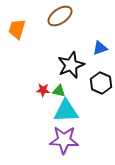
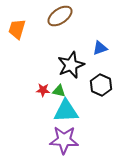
black hexagon: moved 2 px down
